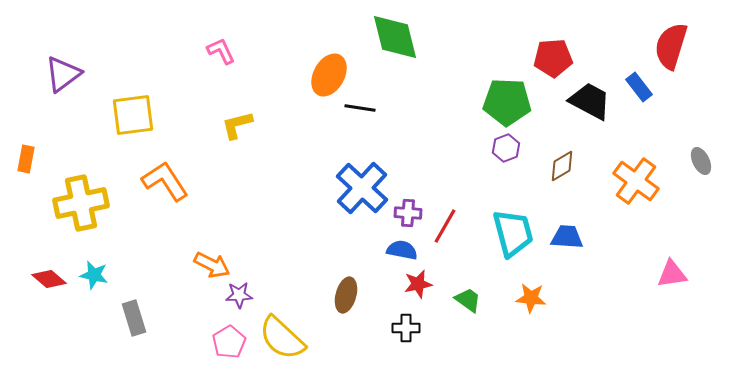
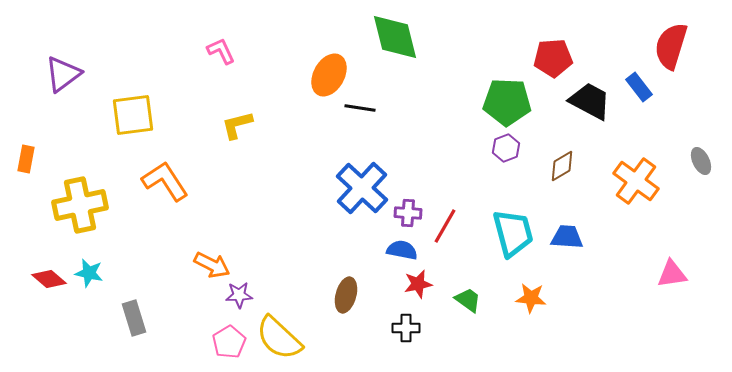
yellow cross: moved 1 px left, 2 px down
cyan star: moved 5 px left, 2 px up
yellow semicircle: moved 3 px left
